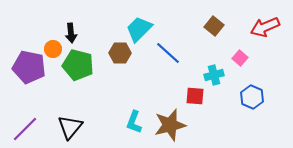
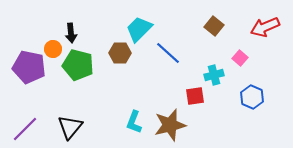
red square: rotated 12 degrees counterclockwise
